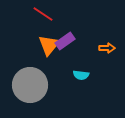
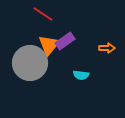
gray circle: moved 22 px up
